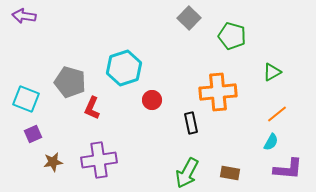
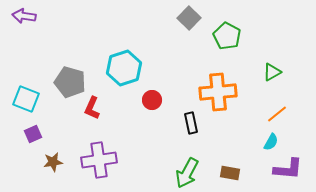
green pentagon: moved 5 px left; rotated 12 degrees clockwise
